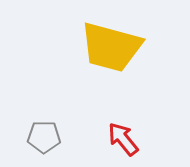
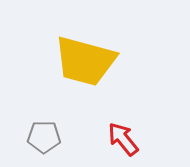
yellow trapezoid: moved 26 px left, 14 px down
